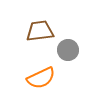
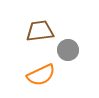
orange semicircle: moved 3 px up
